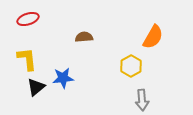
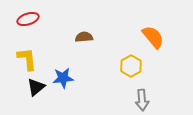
orange semicircle: rotated 70 degrees counterclockwise
